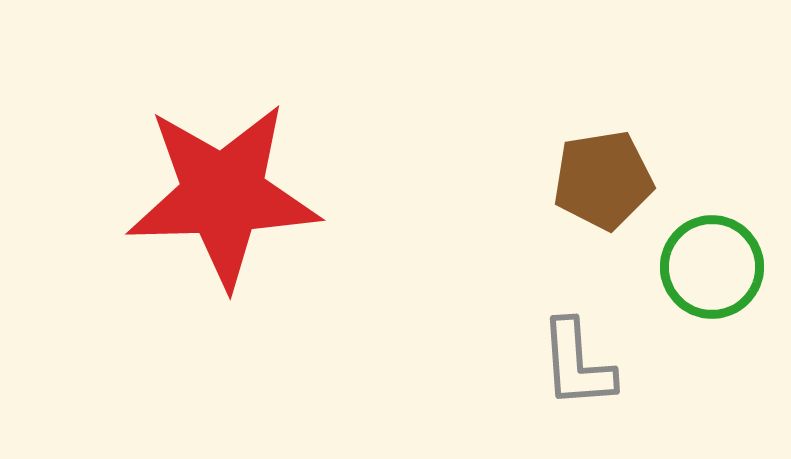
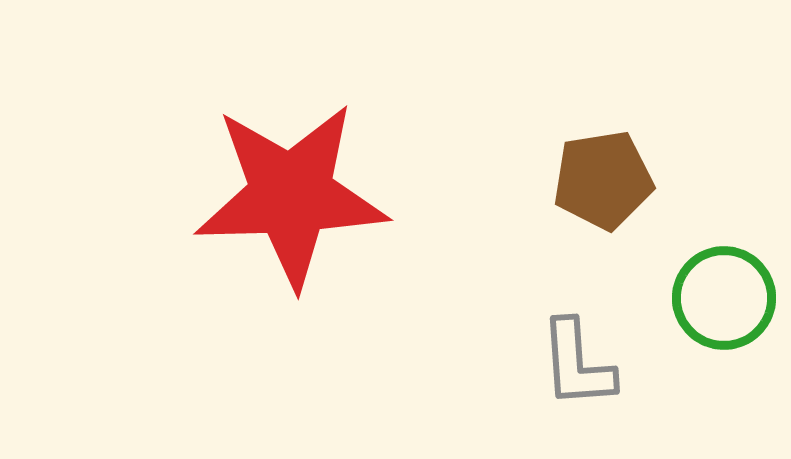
red star: moved 68 px right
green circle: moved 12 px right, 31 px down
